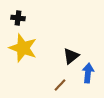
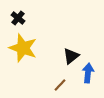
black cross: rotated 32 degrees clockwise
